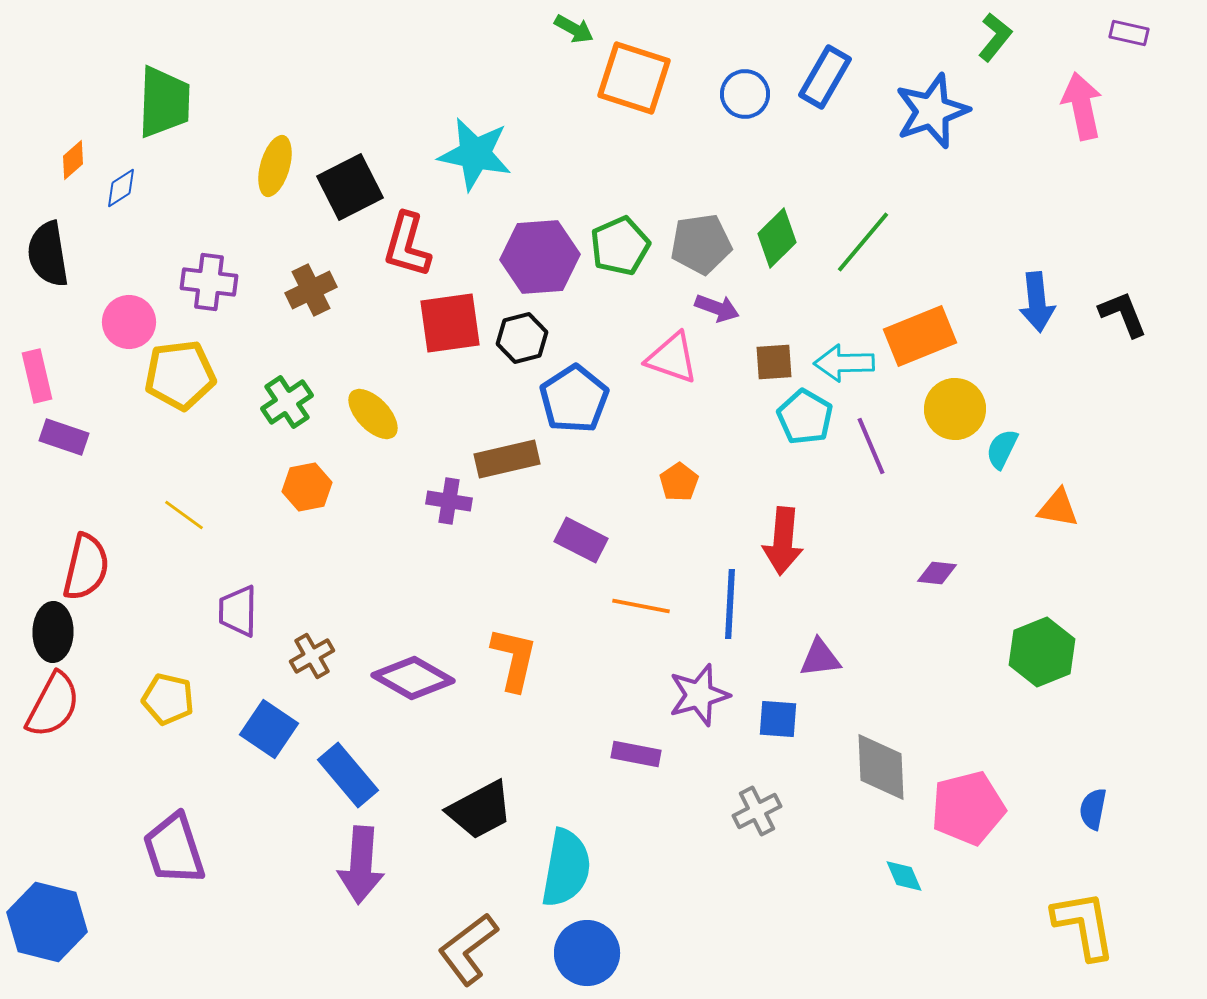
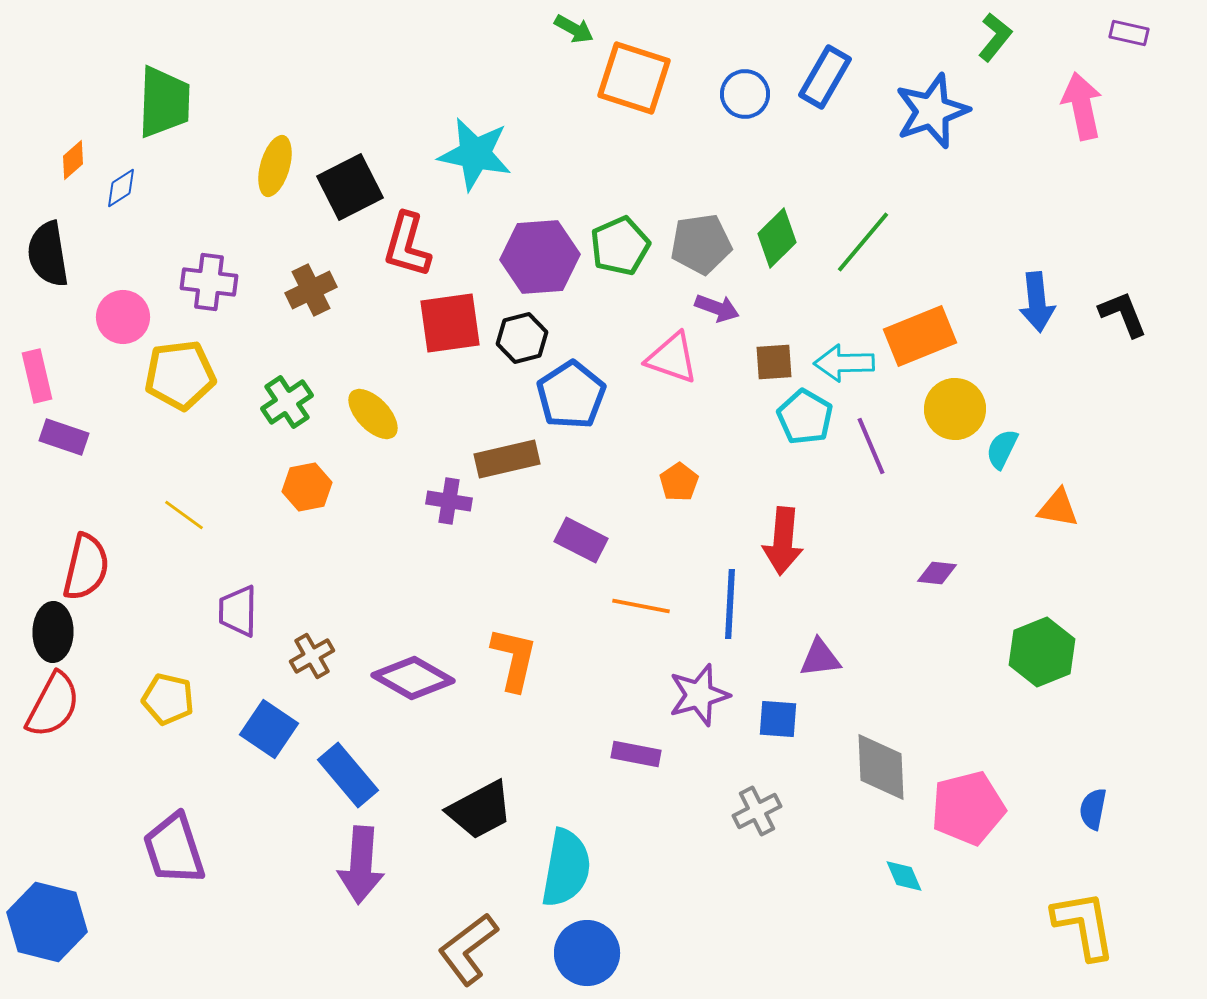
pink circle at (129, 322): moved 6 px left, 5 px up
blue pentagon at (574, 399): moved 3 px left, 4 px up
